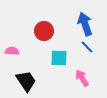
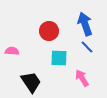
red circle: moved 5 px right
black trapezoid: moved 5 px right, 1 px down
